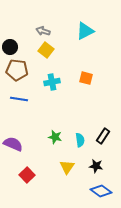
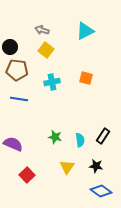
gray arrow: moved 1 px left, 1 px up
